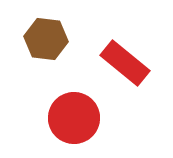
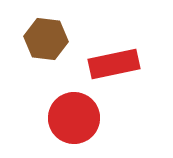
red rectangle: moved 11 px left, 1 px down; rotated 51 degrees counterclockwise
